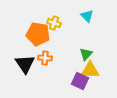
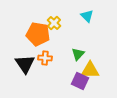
yellow cross: rotated 24 degrees clockwise
green triangle: moved 8 px left
